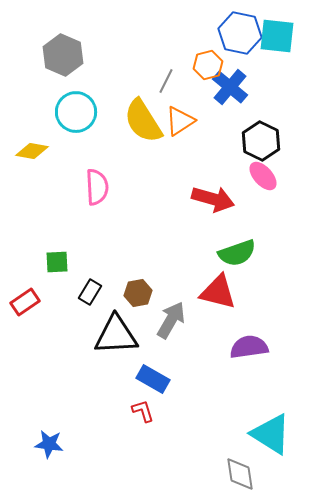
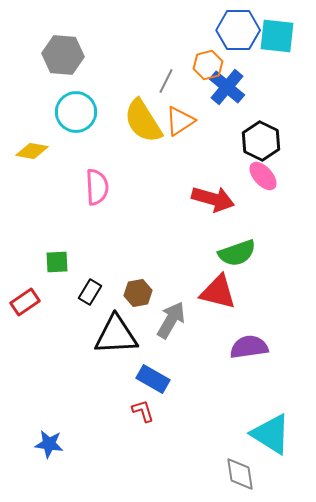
blue hexagon: moved 2 px left, 3 px up; rotated 12 degrees counterclockwise
gray hexagon: rotated 18 degrees counterclockwise
blue cross: moved 3 px left
